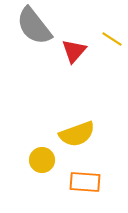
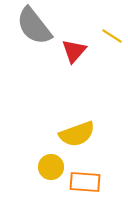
yellow line: moved 3 px up
yellow circle: moved 9 px right, 7 px down
